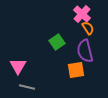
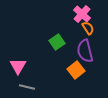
orange square: rotated 30 degrees counterclockwise
